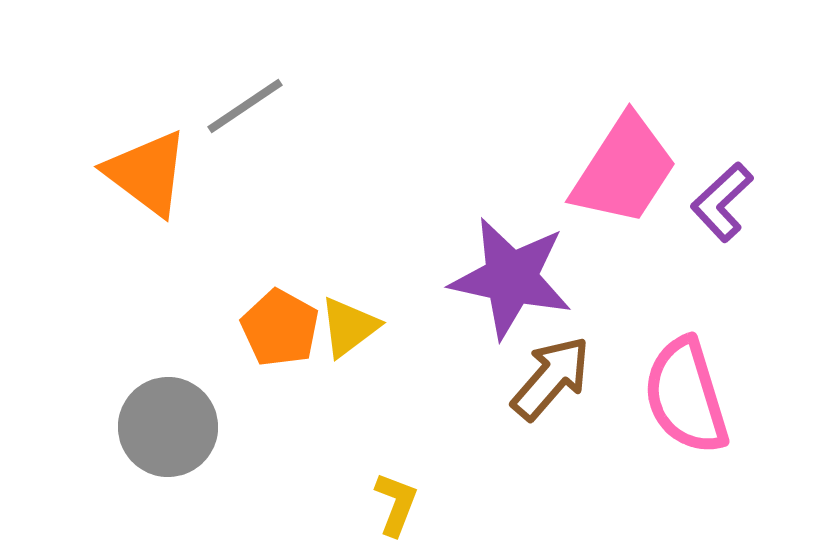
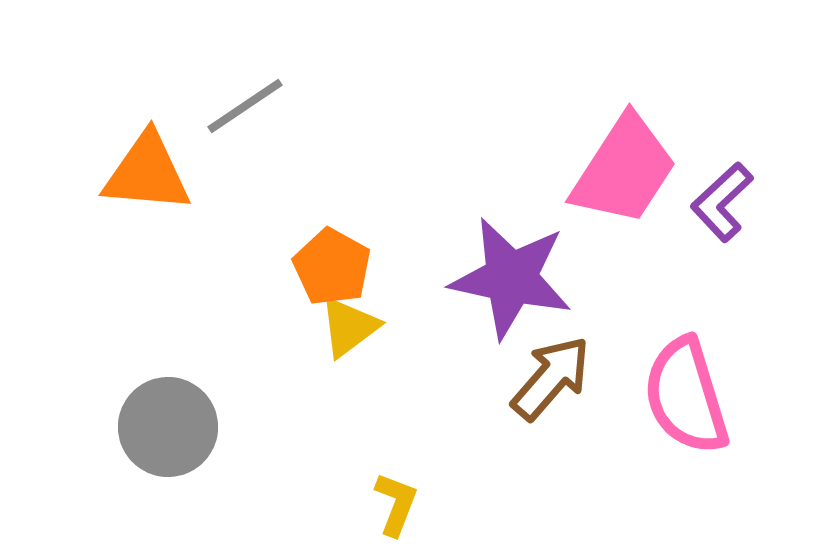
orange triangle: rotated 32 degrees counterclockwise
orange pentagon: moved 52 px right, 61 px up
